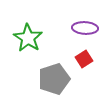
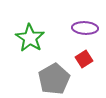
green star: moved 2 px right
gray pentagon: rotated 12 degrees counterclockwise
